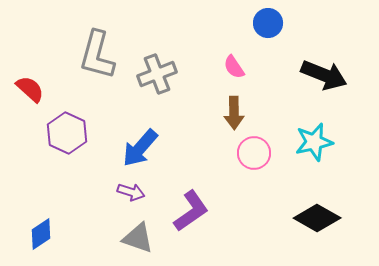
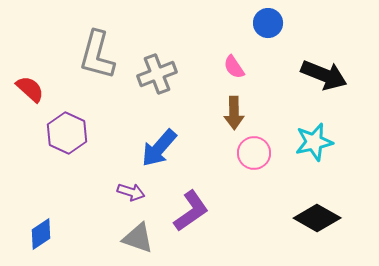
blue arrow: moved 19 px right
